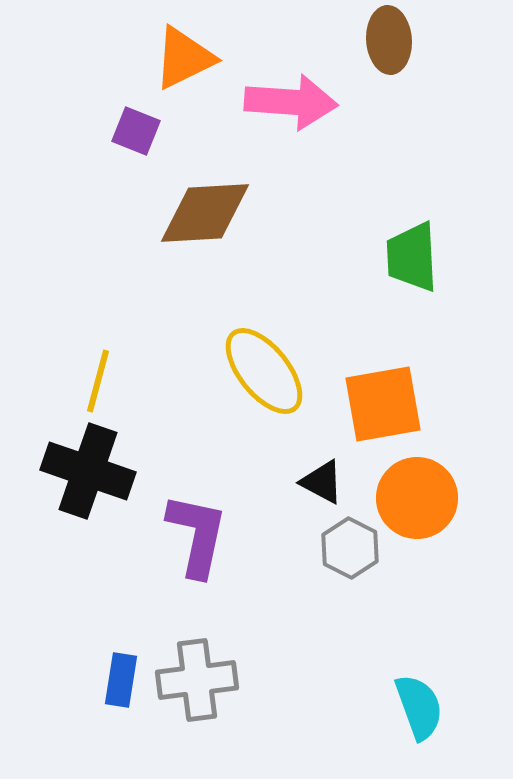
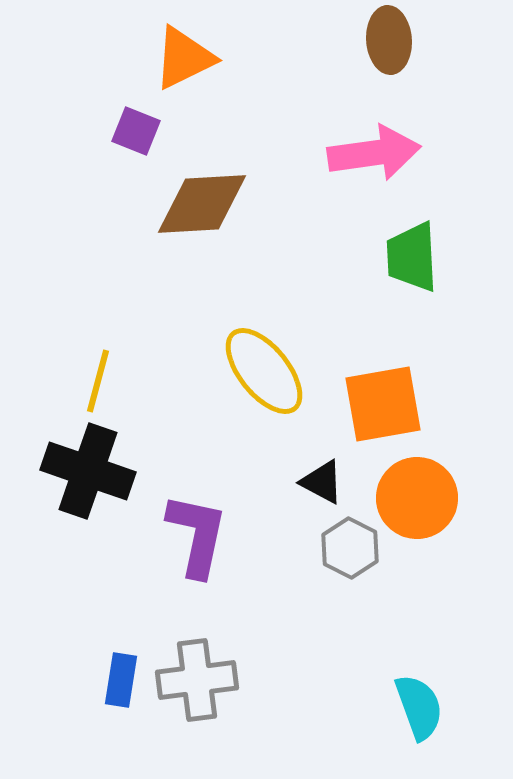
pink arrow: moved 83 px right, 51 px down; rotated 12 degrees counterclockwise
brown diamond: moved 3 px left, 9 px up
